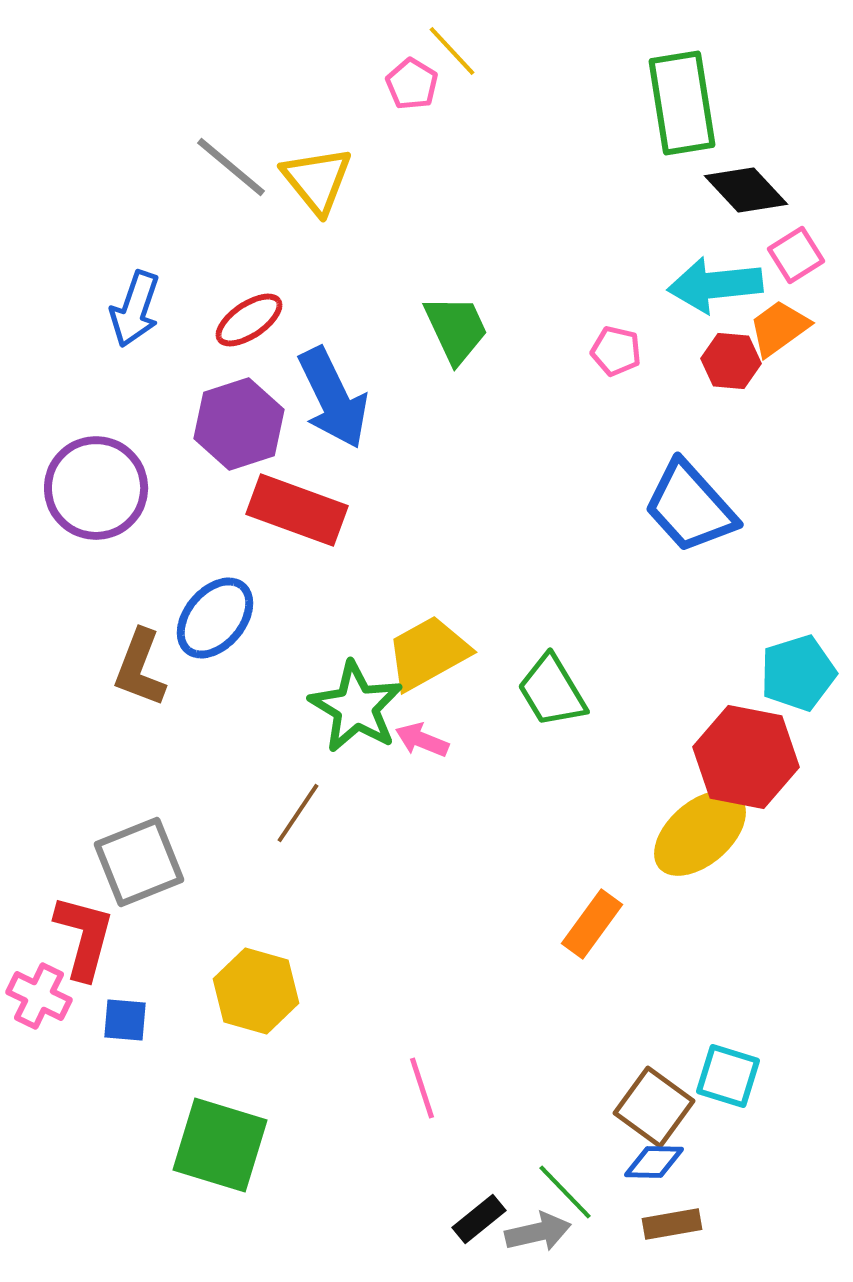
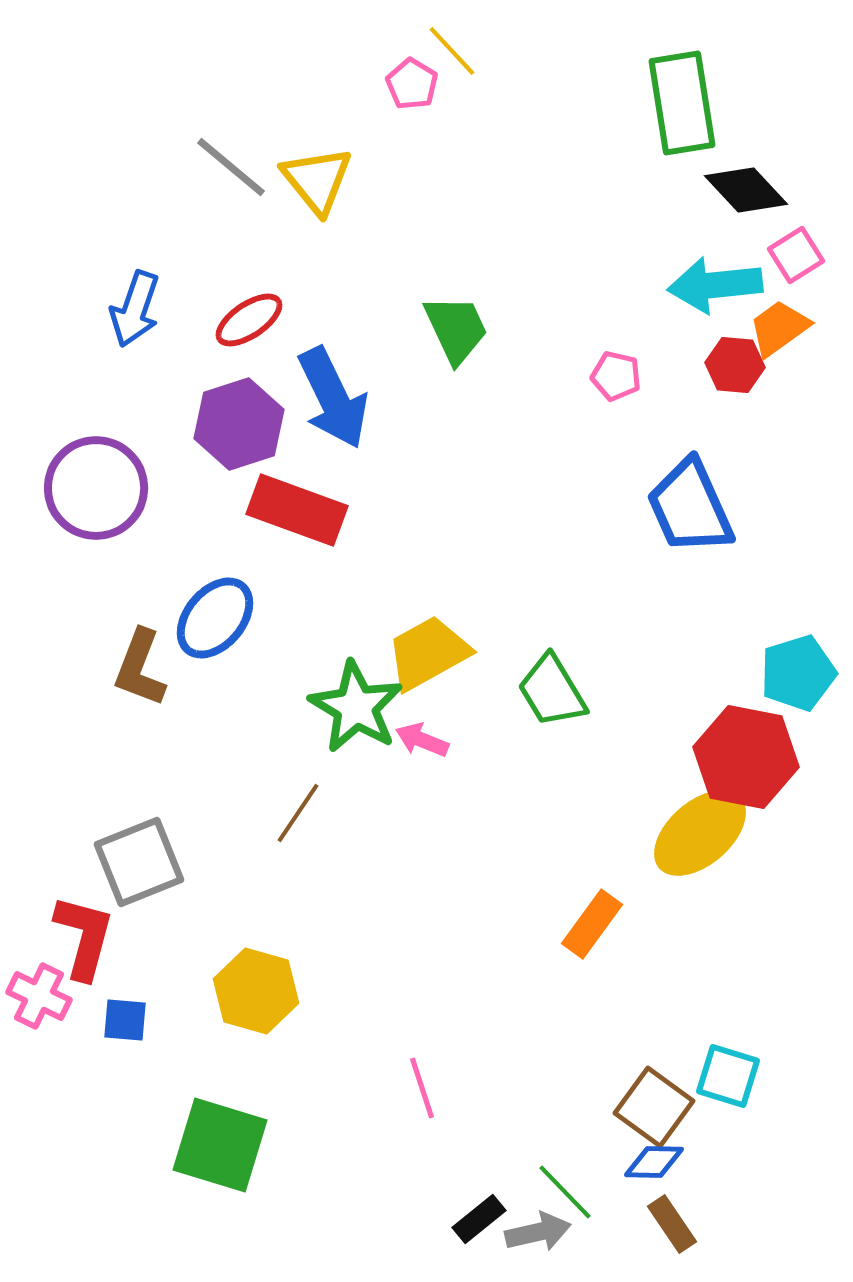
pink pentagon at (616, 351): moved 25 px down
red hexagon at (731, 361): moved 4 px right, 4 px down
blue trapezoid at (690, 507): rotated 18 degrees clockwise
brown rectangle at (672, 1224): rotated 66 degrees clockwise
